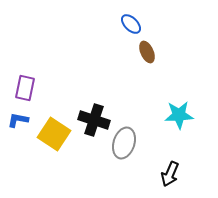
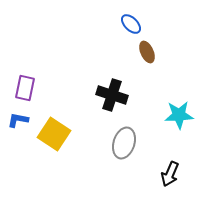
black cross: moved 18 px right, 25 px up
